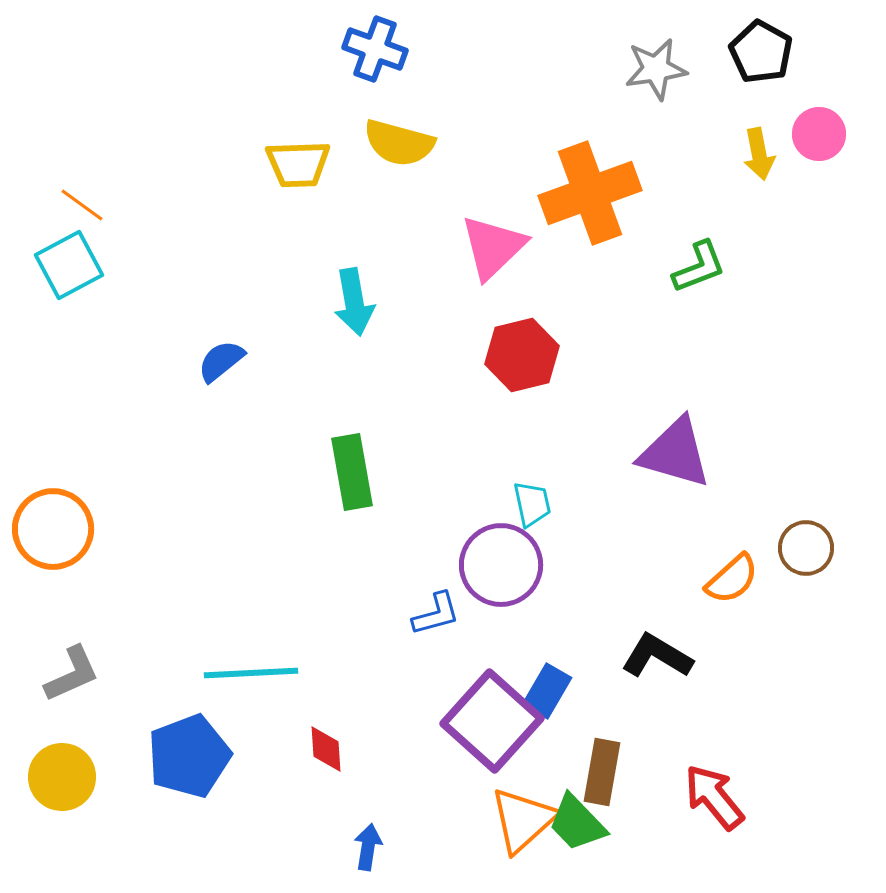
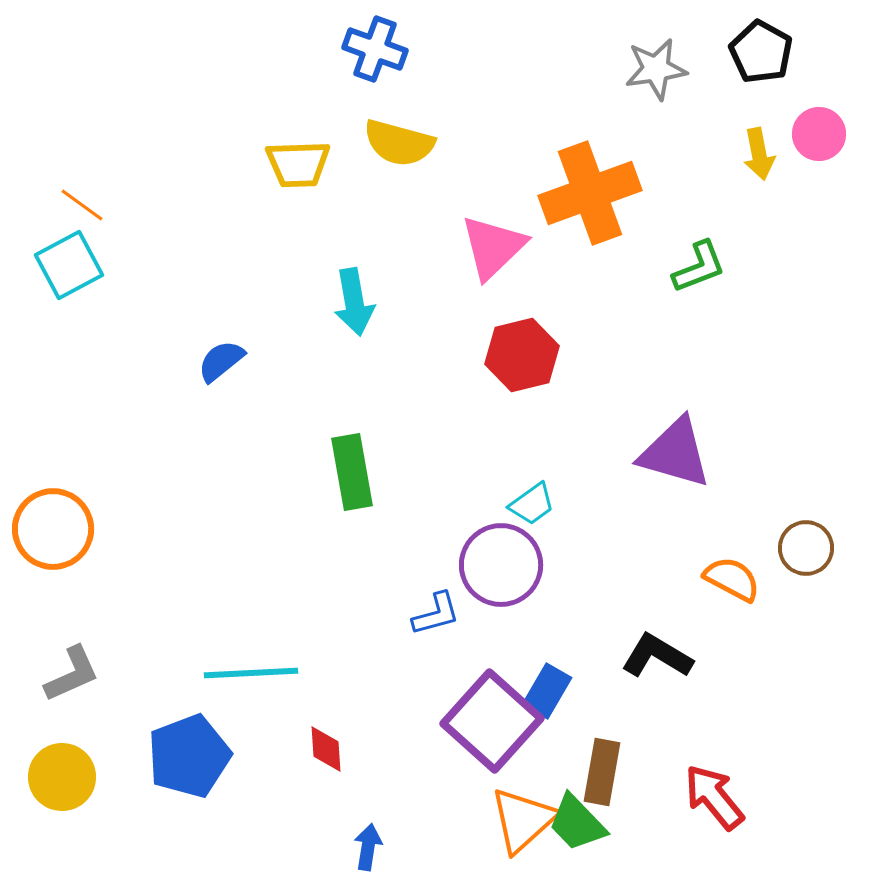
cyan trapezoid: rotated 66 degrees clockwise
orange semicircle: rotated 110 degrees counterclockwise
